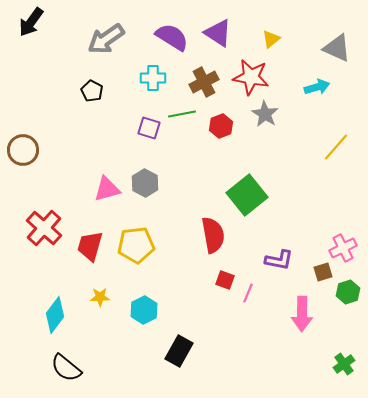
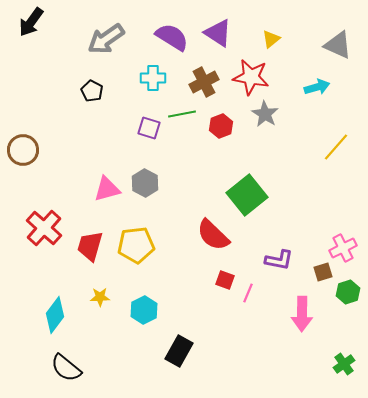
gray triangle: moved 1 px right, 3 px up
red semicircle: rotated 144 degrees clockwise
